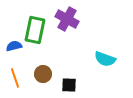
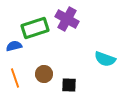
green rectangle: moved 2 px up; rotated 60 degrees clockwise
brown circle: moved 1 px right
